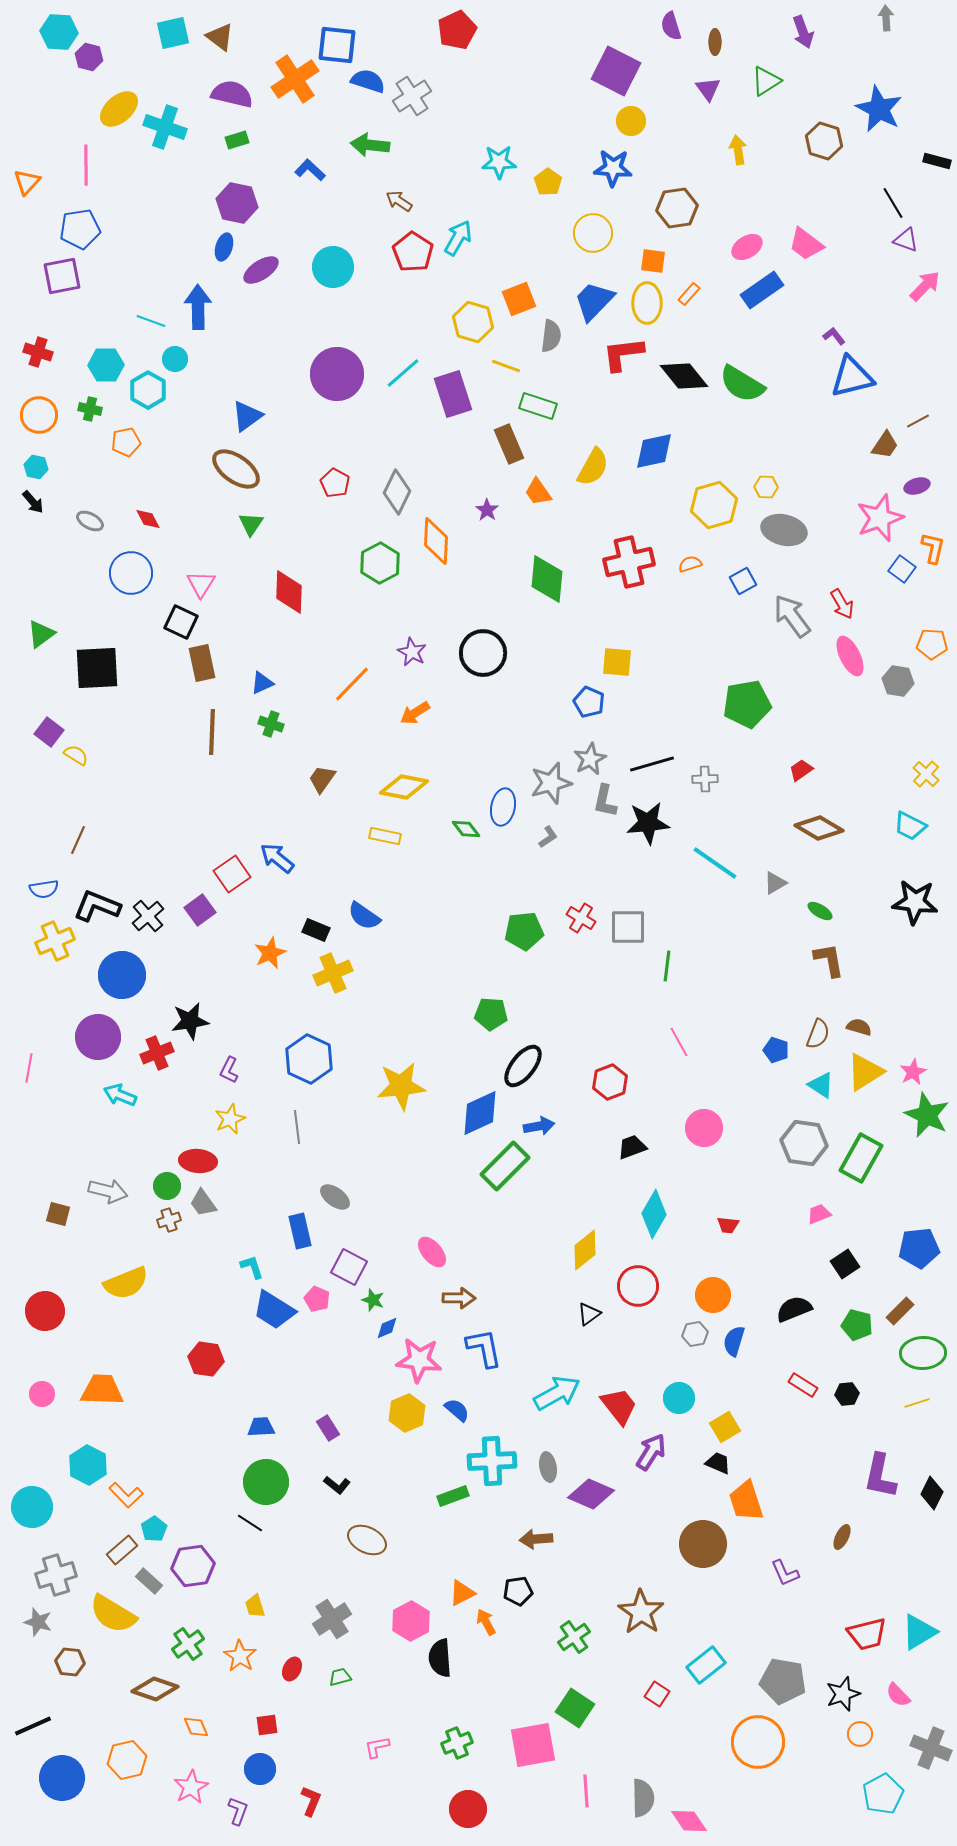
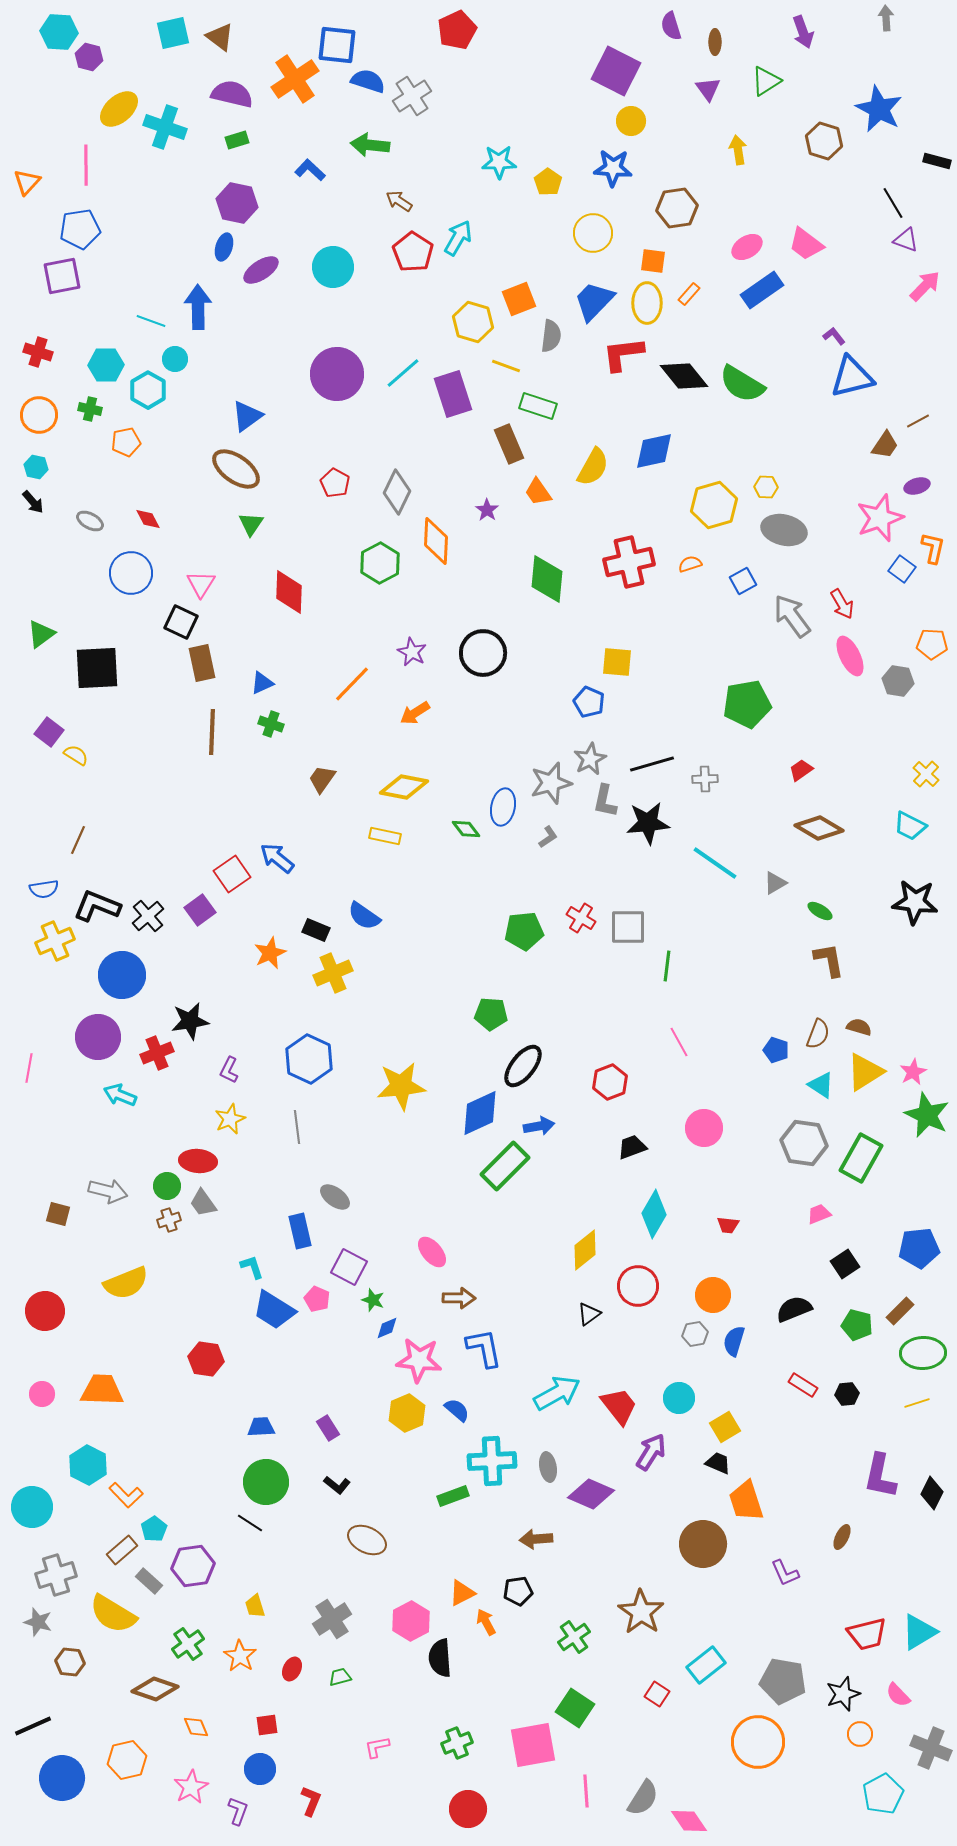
gray semicircle at (643, 1798): rotated 33 degrees clockwise
